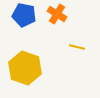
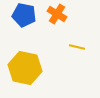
yellow hexagon: rotated 8 degrees counterclockwise
